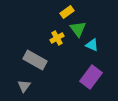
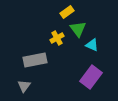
gray rectangle: rotated 40 degrees counterclockwise
